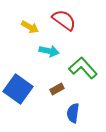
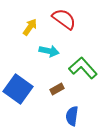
red semicircle: moved 1 px up
yellow arrow: rotated 84 degrees counterclockwise
blue semicircle: moved 1 px left, 3 px down
